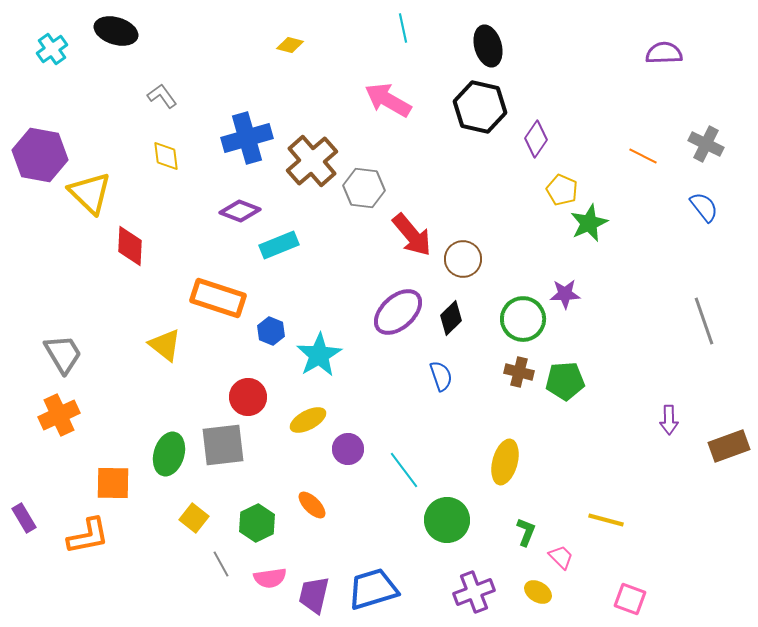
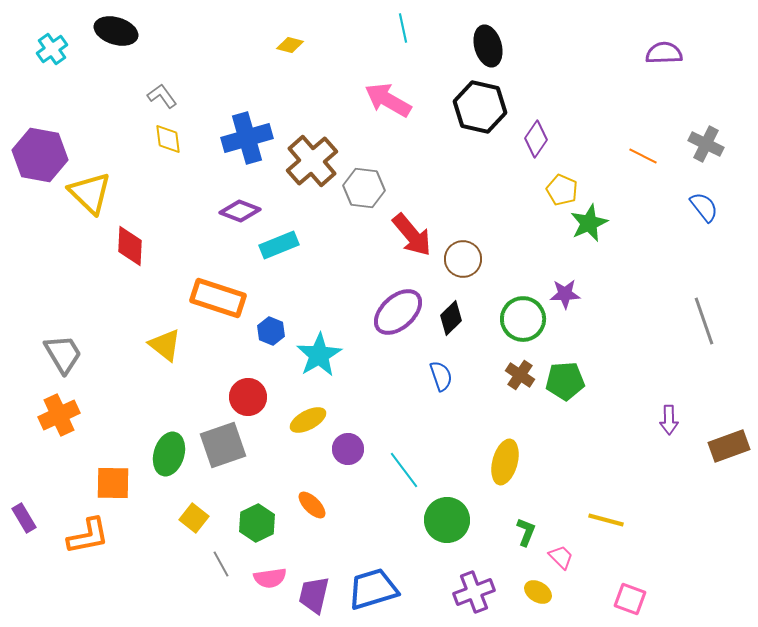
yellow diamond at (166, 156): moved 2 px right, 17 px up
brown cross at (519, 372): moved 1 px right, 3 px down; rotated 20 degrees clockwise
gray square at (223, 445): rotated 12 degrees counterclockwise
